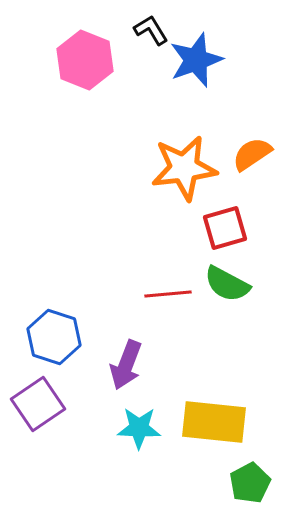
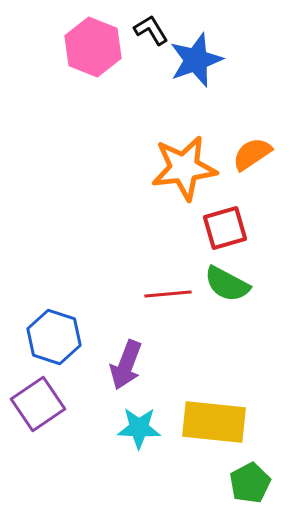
pink hexagon: moved 8 px right, 13 px up
